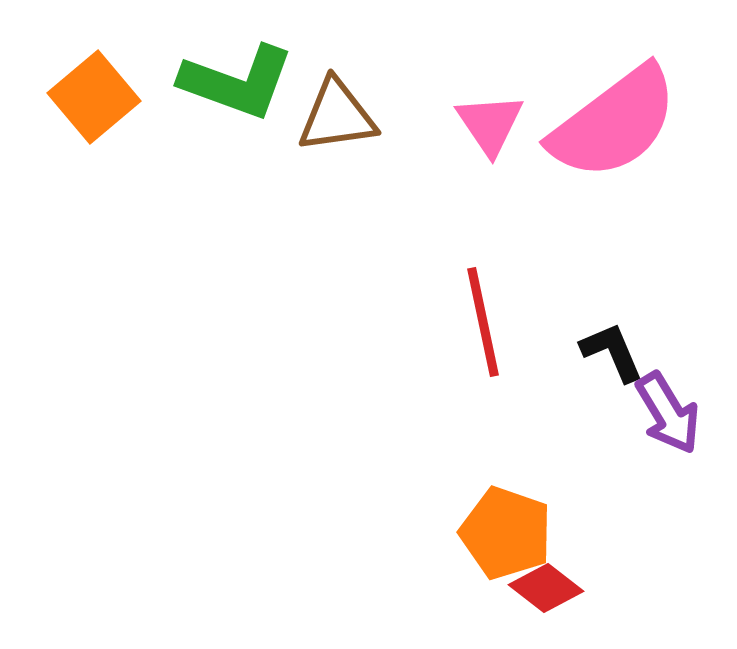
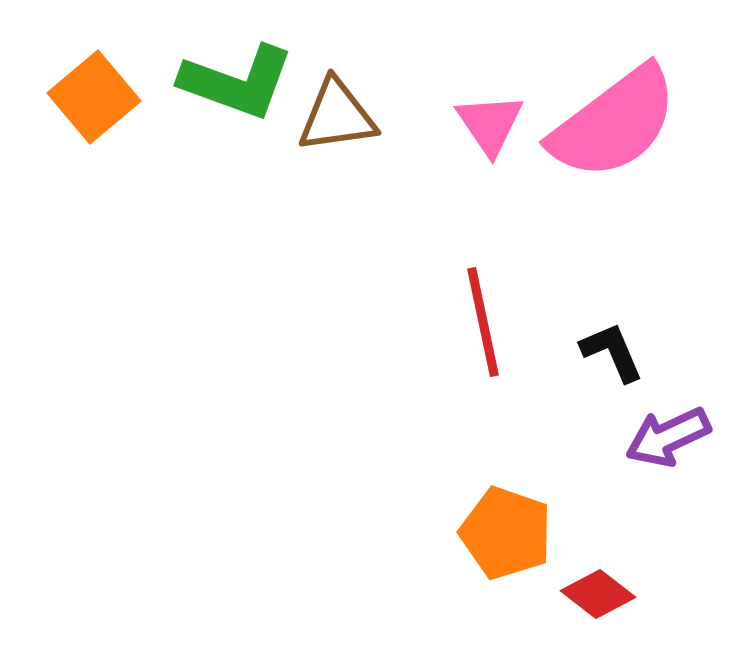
purple arrow: moved 24 px down; rotated 96 degrees clockwise
red diamond: moved 52 px right, 6 px down
